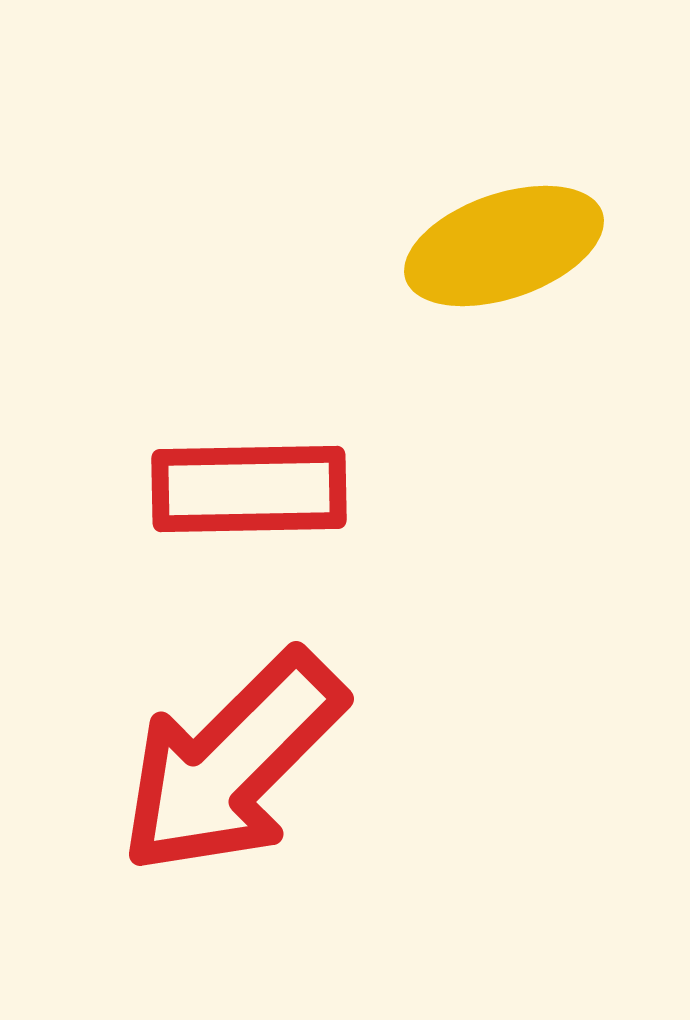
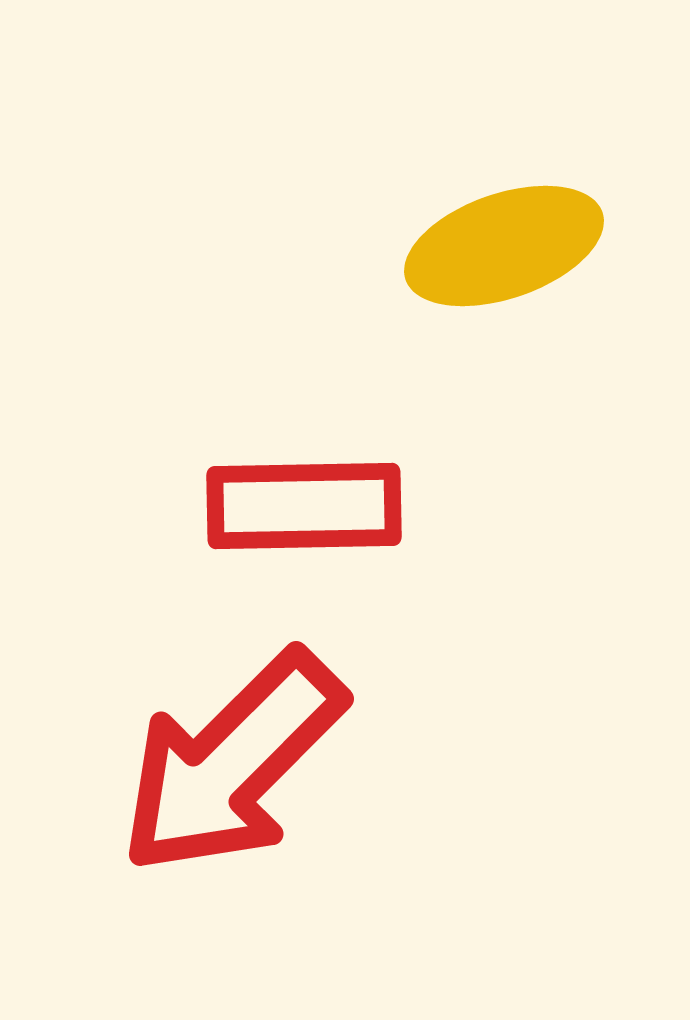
red rectangle: moved 55 px right, 17 px down
